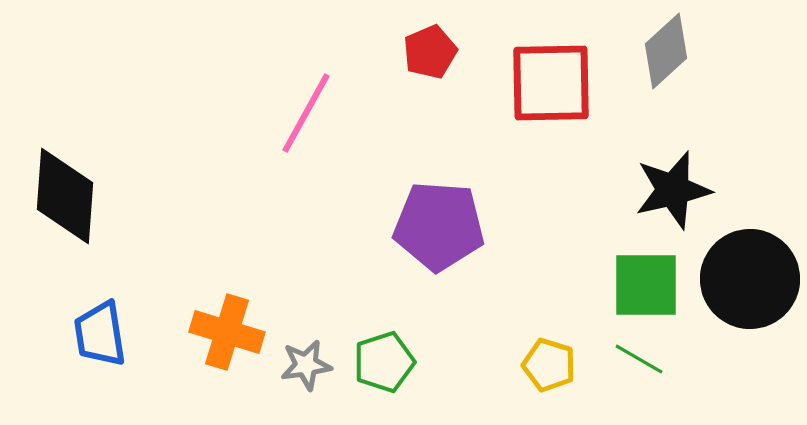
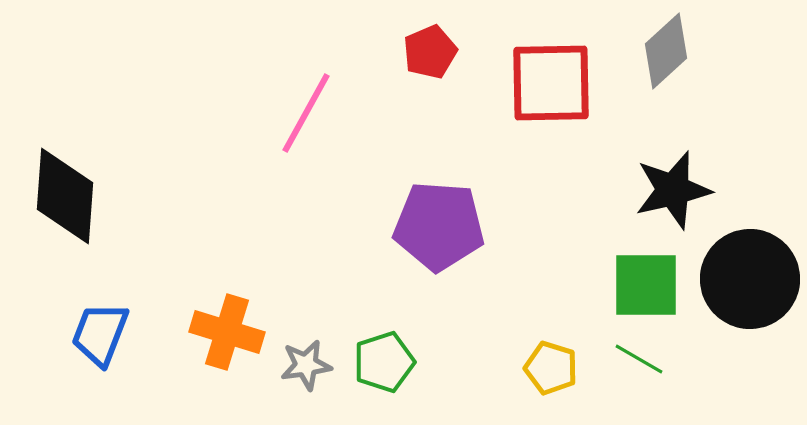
blue trapezoid: rotated 30 degrees clockwise
yellow pentagon: moved 2 px right, 3 px down
